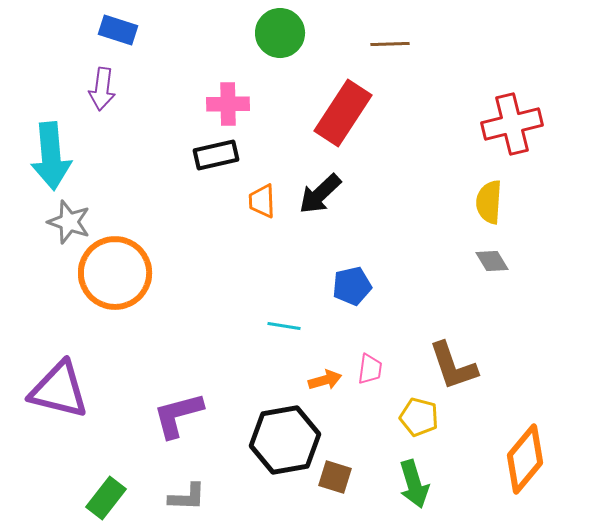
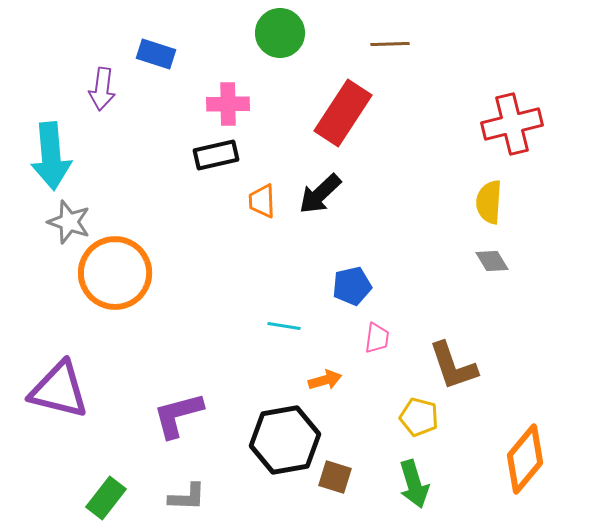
blue rectangle: moved 38 px right, 24 px down
pink trapezoid: moved 7 px right, 31 px up
